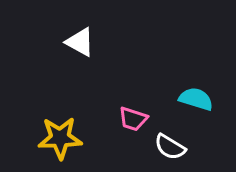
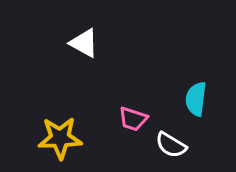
white triangle: moved 4 px right, 1 px down
cyan semicircle: rotated 100 degrees counterclockwise
white semicircle: moved 1 px right, 2 px up
